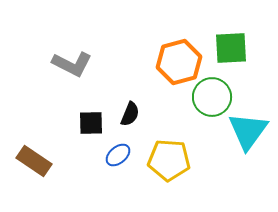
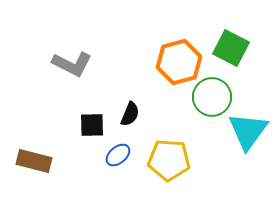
green square: rotated 30 degrees clockwise
black square: moved 1 px right, 2 px down
brown rectangle: rotated 20 degrees counterclockwise
